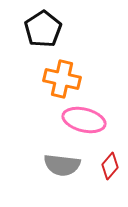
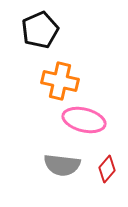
black pentagon: moved 3 px left, 1 px down; rotated 9 degrees clockwise
orange cross: moved 2 px left, 2 px down
red diamond: moved 3 px left, 3 px down
